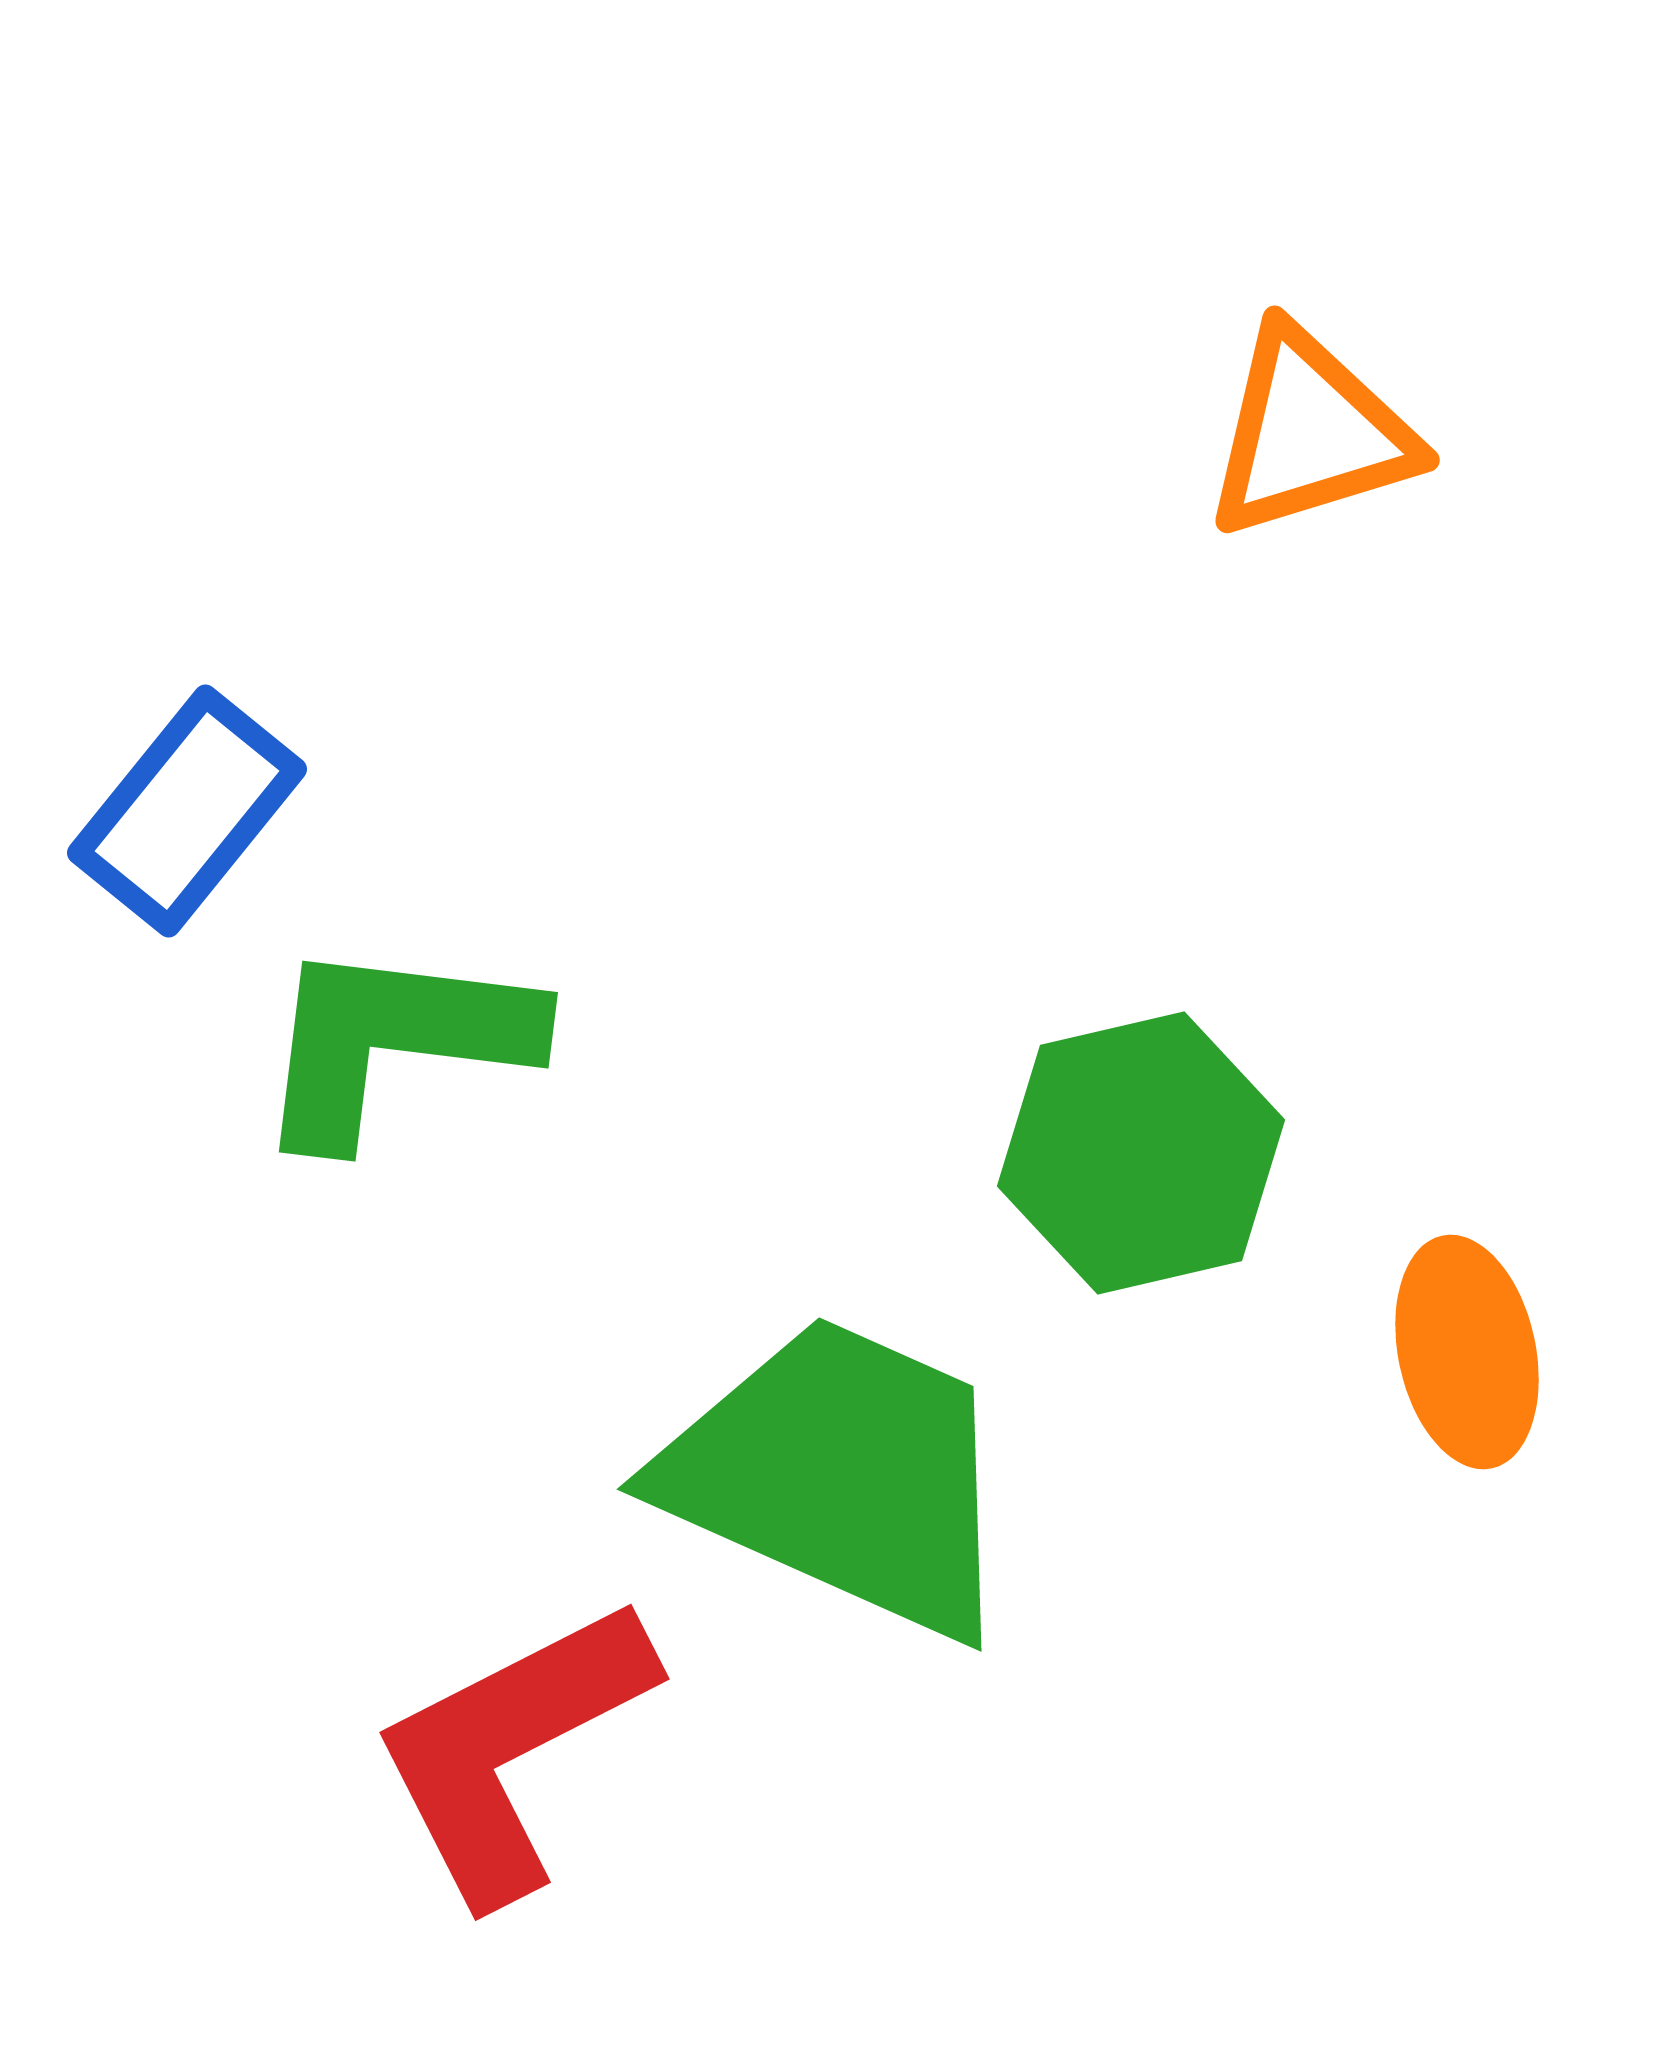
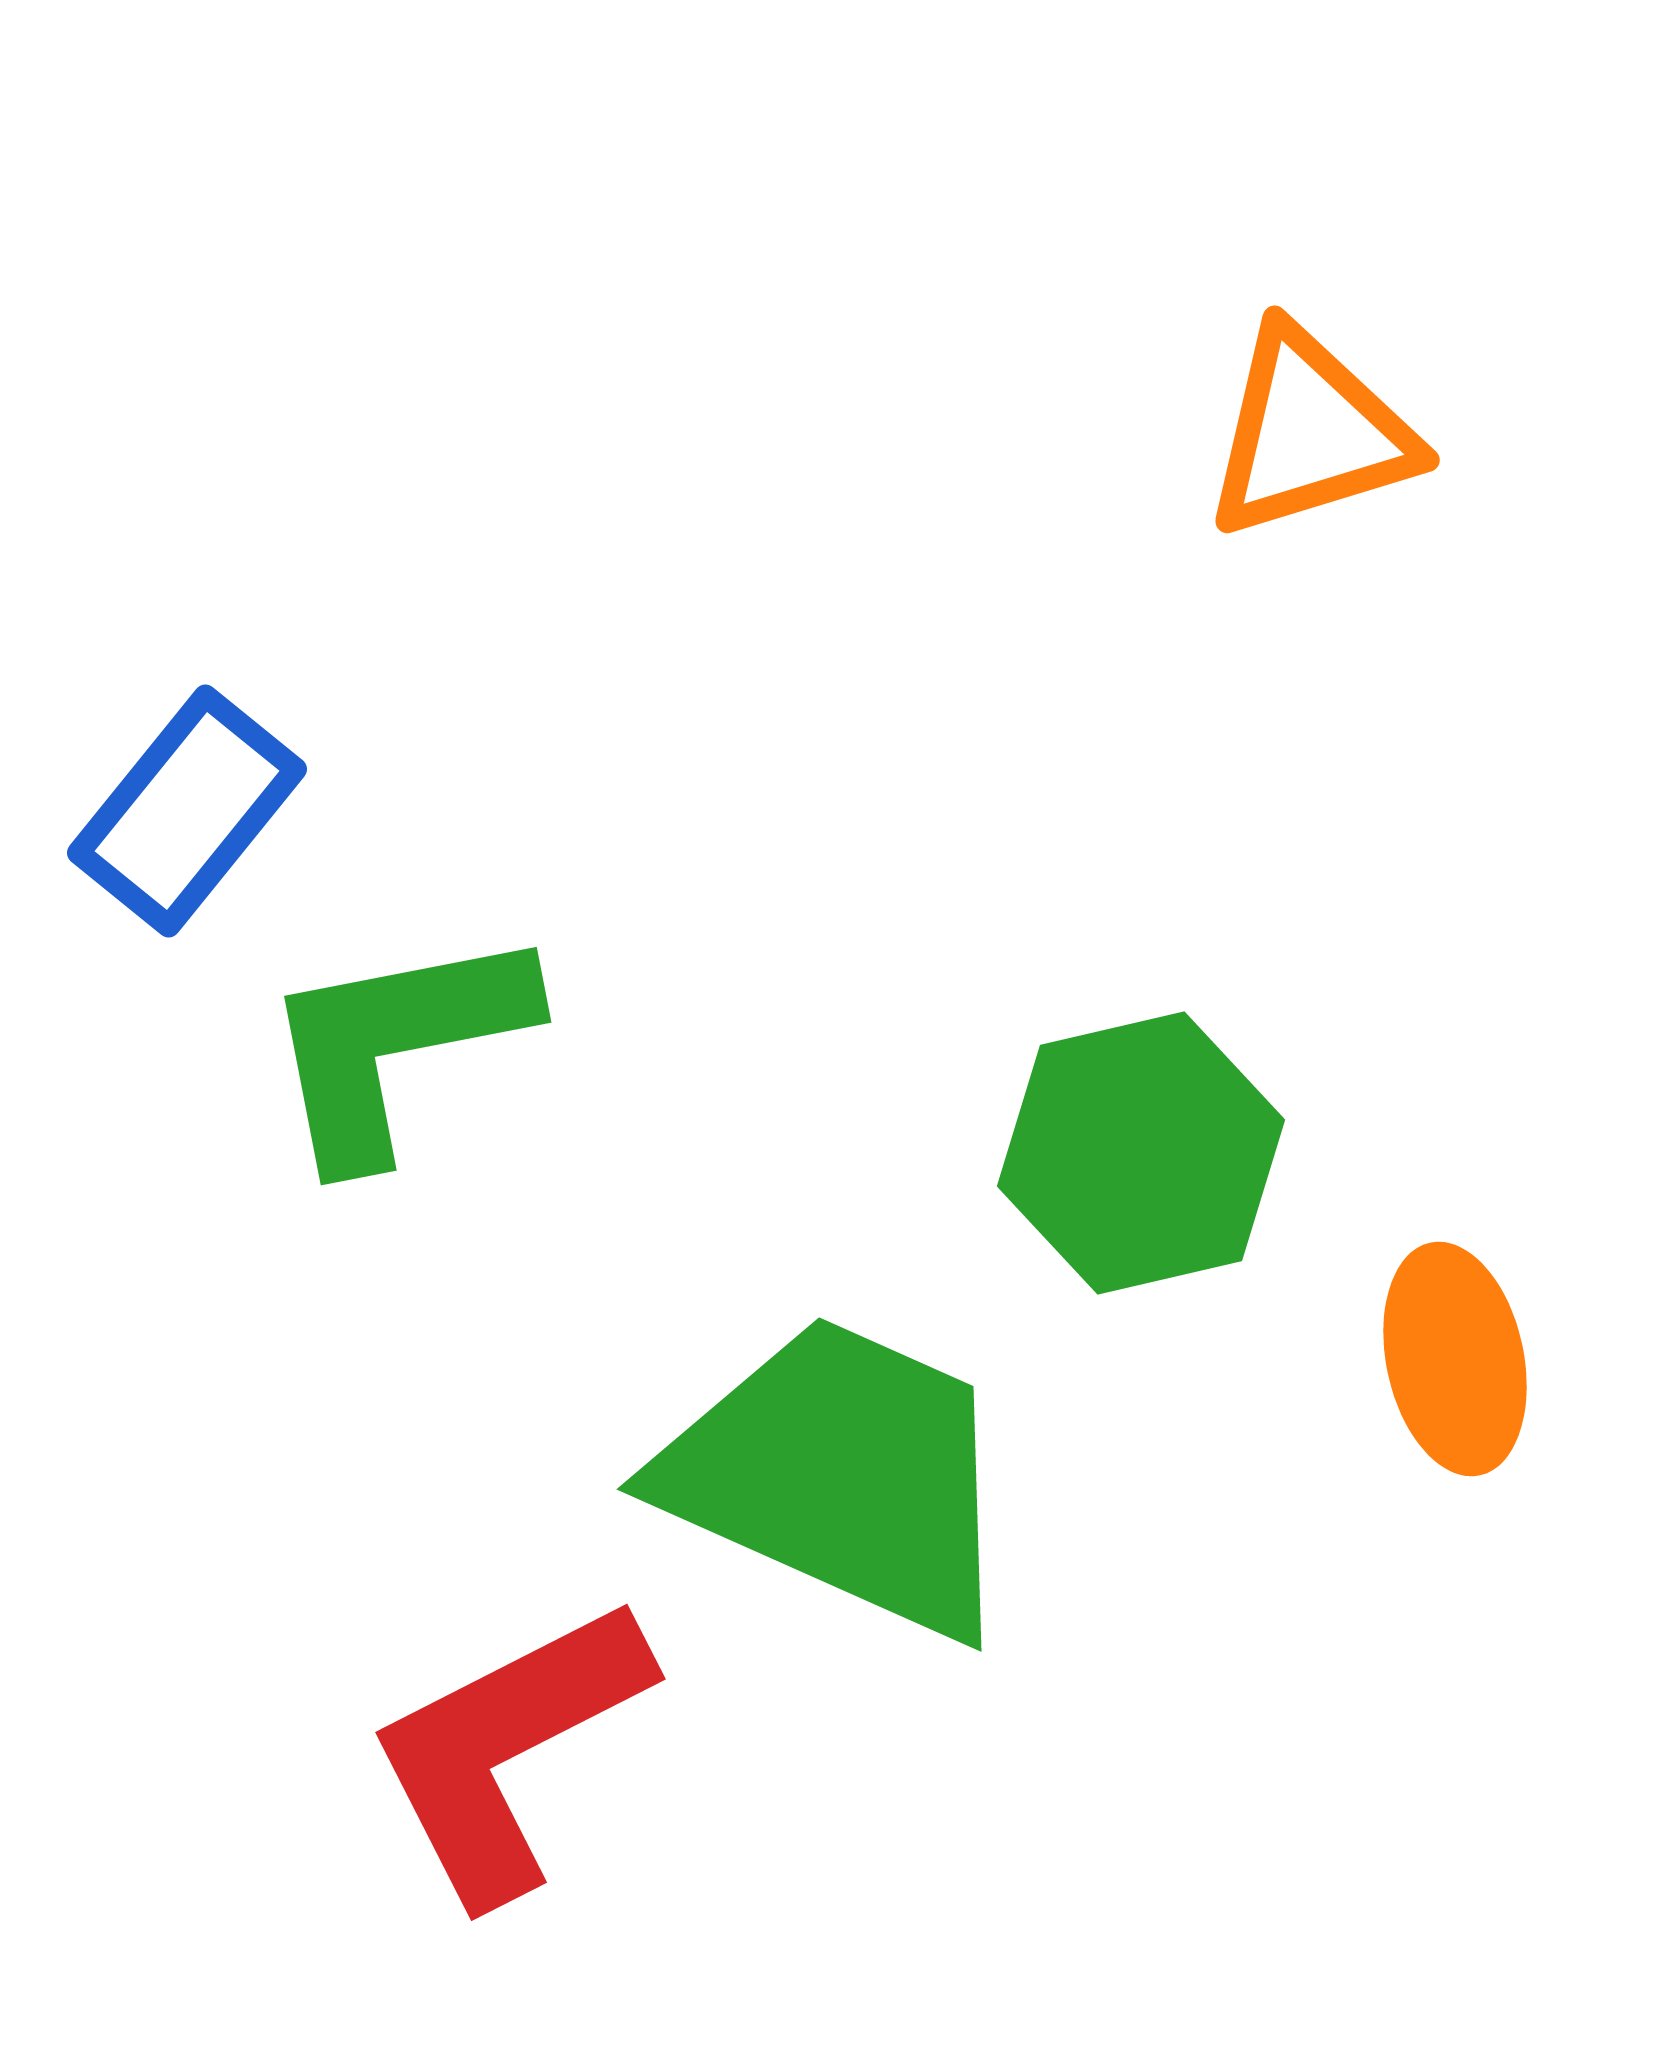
green L-shape: moved 2 px right, 3 px down; rotated 18 degrees counterclockwise
orange ellipse: moved 12 px left, 7 px down
red L-shape: moved 4 px left
